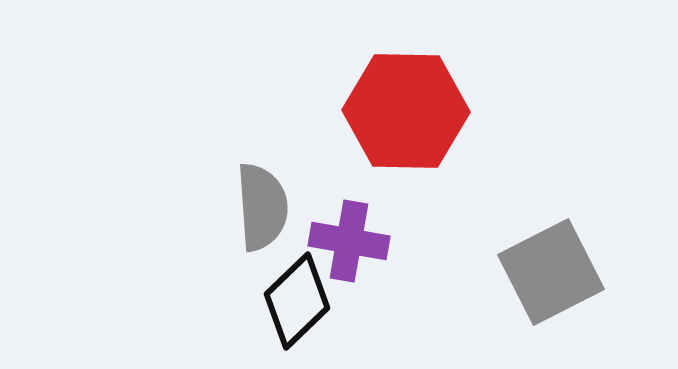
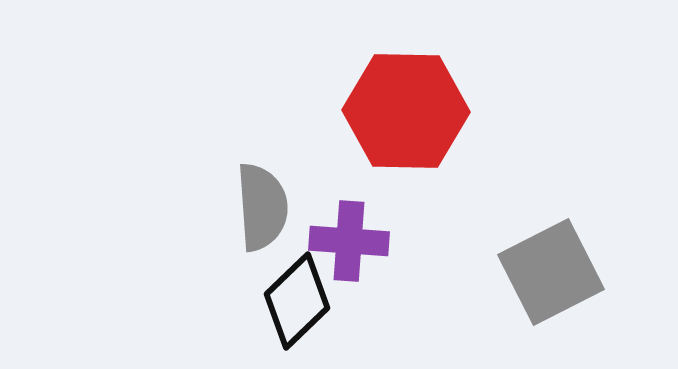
purple cross: rotated 6 degrees counterclockwise
